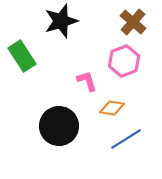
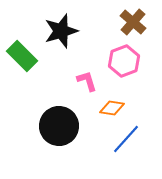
black star: moved 10 px down
green rectangle: rotated 12 degrees counterclockwise
blue line: rotated 16 degrees counterclockwise
